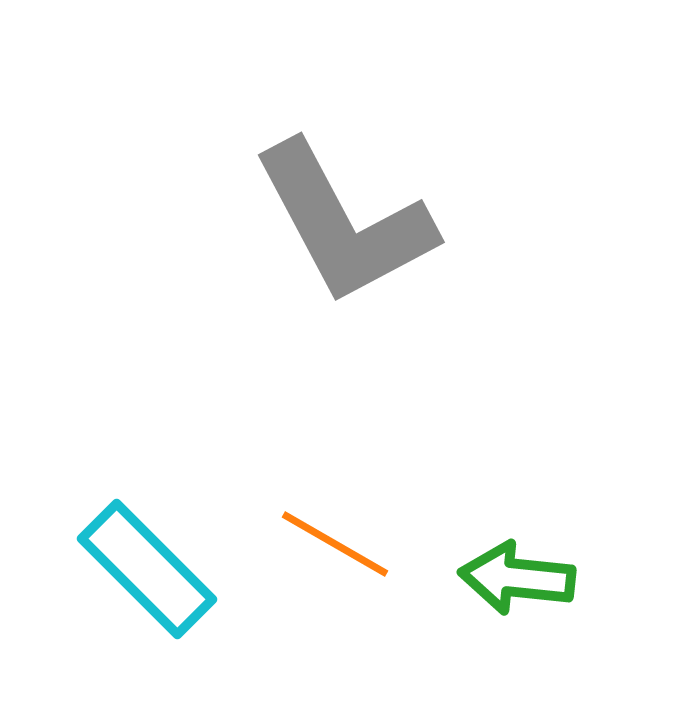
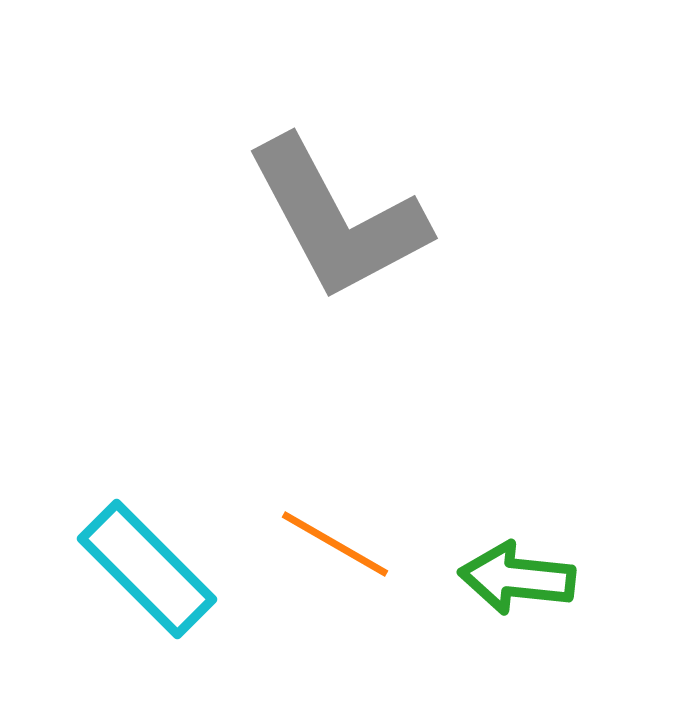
gray L-shape: moved 7 px left, 4 px up
